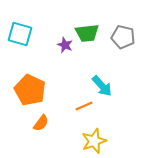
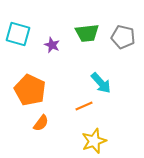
cyan square: moved 2 px left
purple star: moved 13 px left
cyan arrow: moved 1 px left, 3 px up
